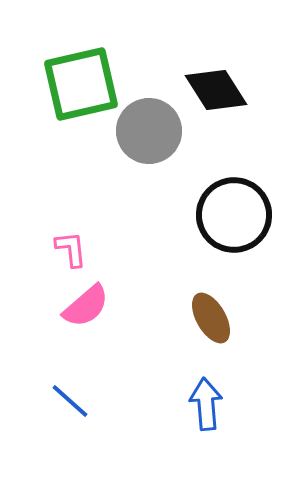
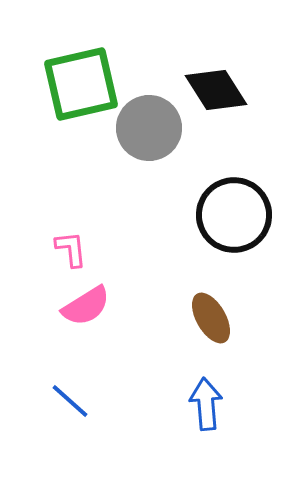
gray circle: moved 3 px up
pink semicircle: rotated 9 degrees clockwise
